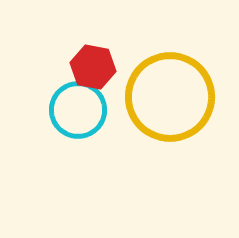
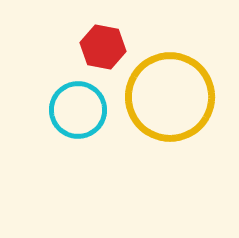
red hexagon: moved 10 px right, 20 px up
